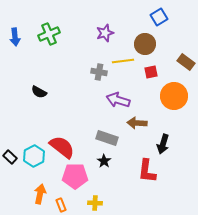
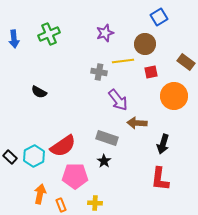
blue arrow: moved 1 px left, 2 px down
purple arrow: rotated 145 degrees counterclockwise
red semicircle: moved 1 px right, 1 px up; rotated 108 degrees clockwise
red L-shape: moved 13 px right, 8 px down
